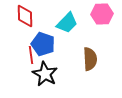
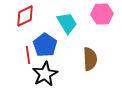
red diamond: rotated 65 degrees clockwise
cyan trapezoid: rotated 75 degrees counterclockwise
blue pentagon: moved 2 px right, 1 px down; rotated 15 degrees clockwise
red line: moved 3 px left
black star: rotated 15 degrees clockwise
